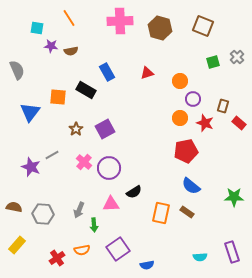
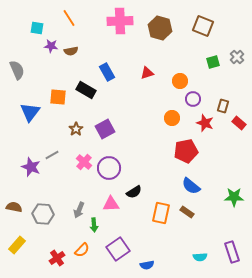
orange circle at (180, 118): moved 8 px left
orange semicircle at (82, 250): rotated 35 degrees counterclockwise
